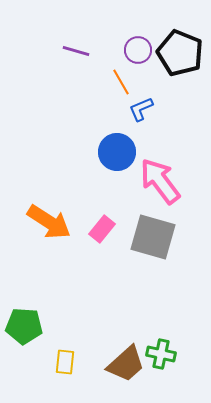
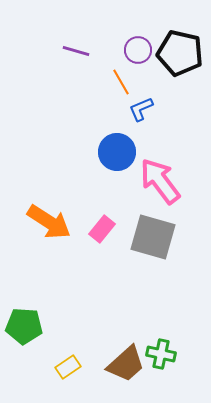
black pentagon: rotated 9 degrees counterclockwise
yellow rectangle: moved 3 px right, 5 px down; rotated 50 degrees clockwise
